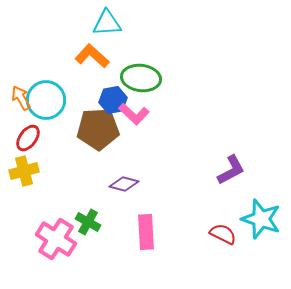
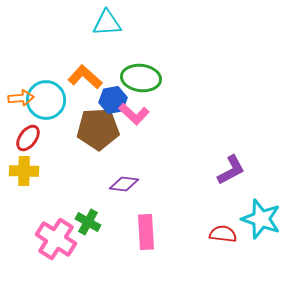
orange L-shape: moved 7 px left, 21 px down
orange arrow: rotated 115 degrees clockwise
yellow cross: rotated 16 degrees clockwise
purple diamond: rotated 8 degrees counterclockwise
red semicircle: rotated 20 degrees counterclockwise
